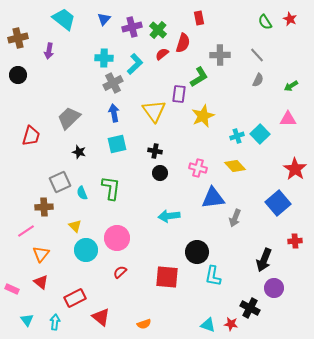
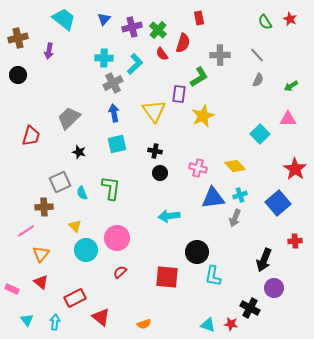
red semicircle at (162, 54): rotated 88 degrees counterclockwise
cyan cross at (237, 136): moved 3 px right, 59 px down
